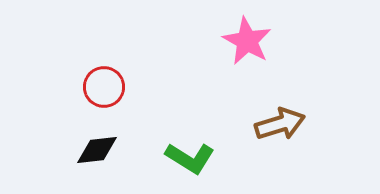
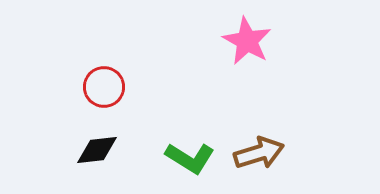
brown arrow: moved 21 px left, 29 px down
